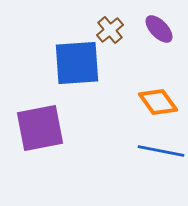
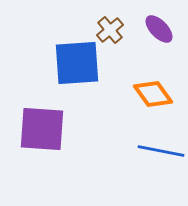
orange diamond: moved 5 px left, 8 px up
purple square: moved 2 px right, 1 px down; rotated 15 degrees clockwise
